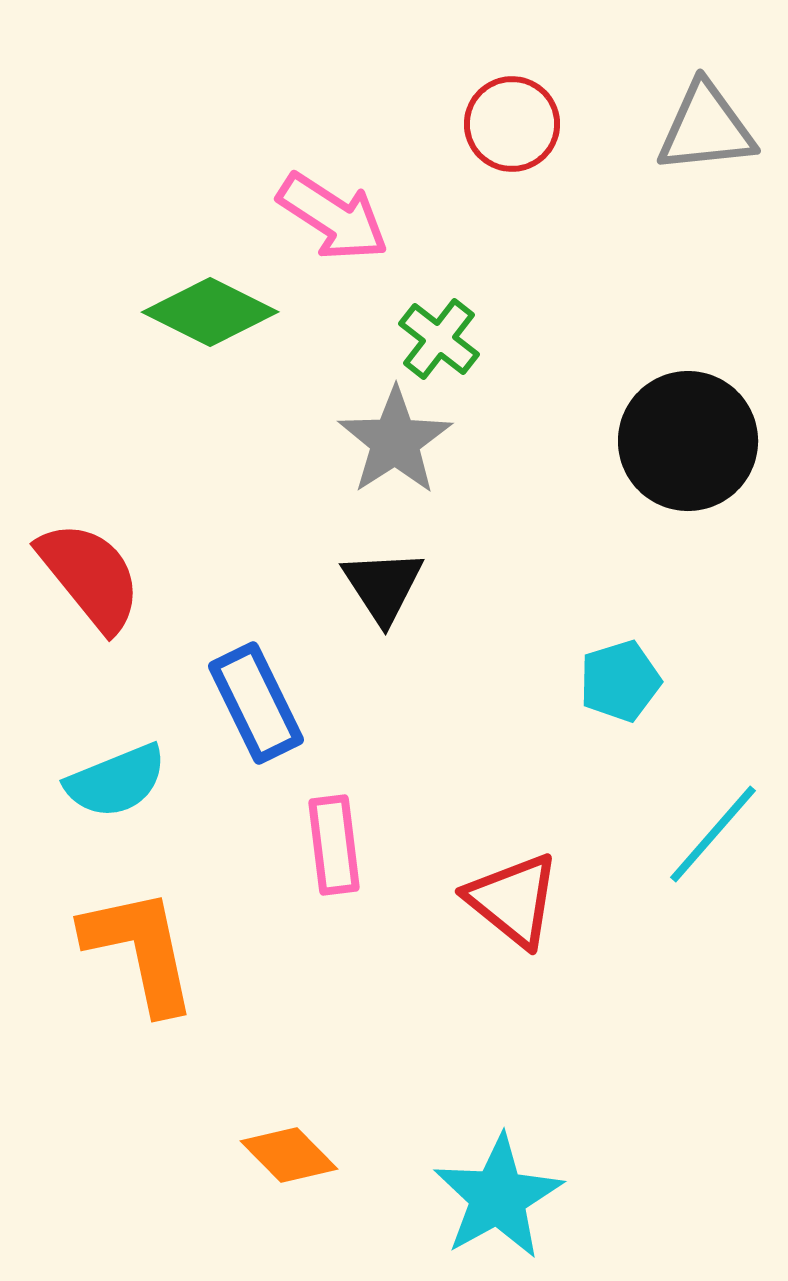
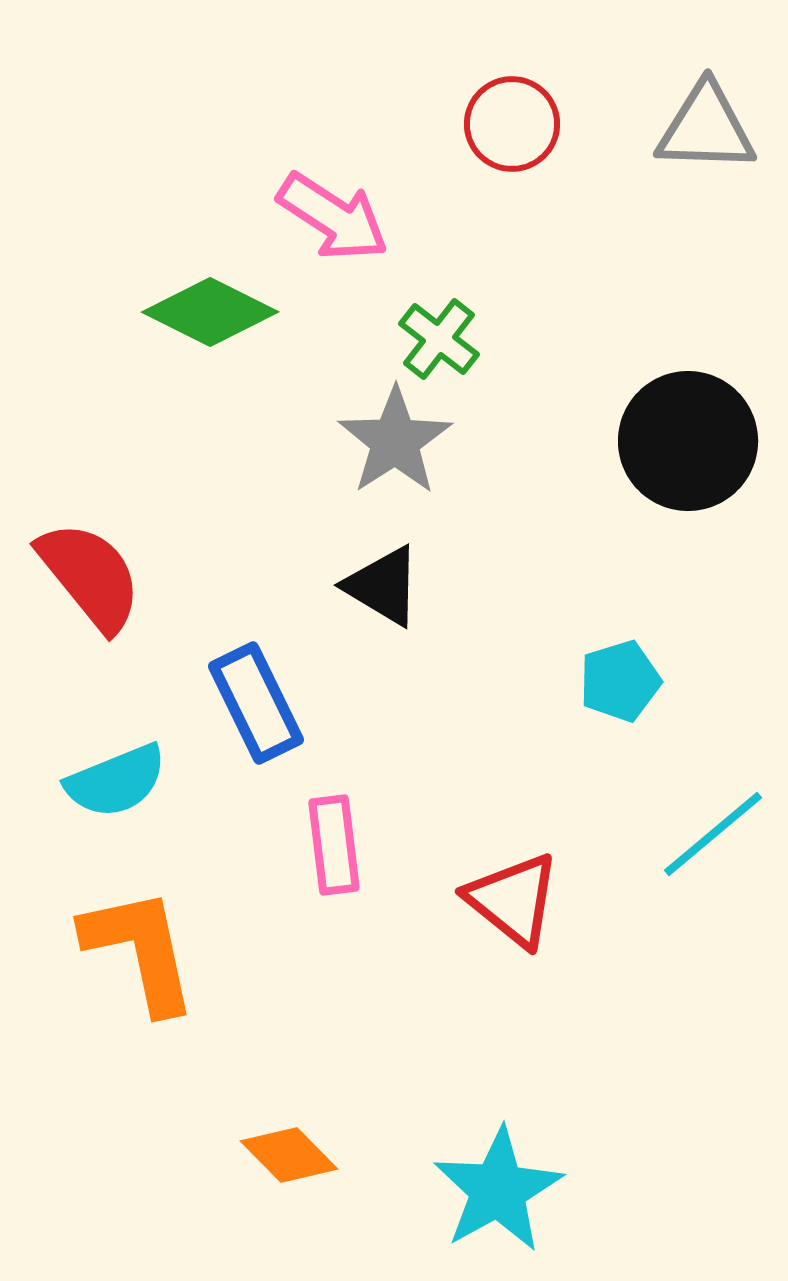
gray triangle: rotated 8 degrees clockwise
black triangle: rotated 26 degrees counterclockwise
cyan line: rotated 9 degrees clockwise
cyan star: moved 7 px up
